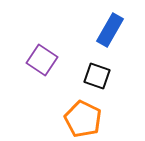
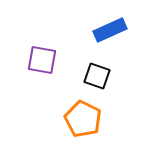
blue rectangle: rotated 36 degrees clockwise
purple square: rotated 24 degrees counterclockwise
